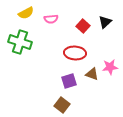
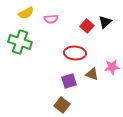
red square: moved 4 px right
pink star: moved 2 px right
